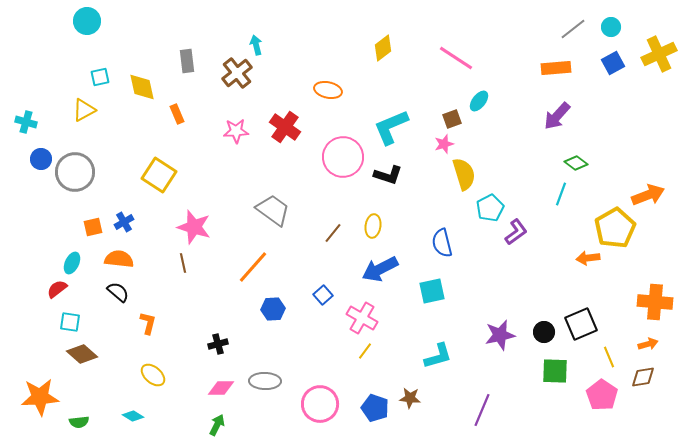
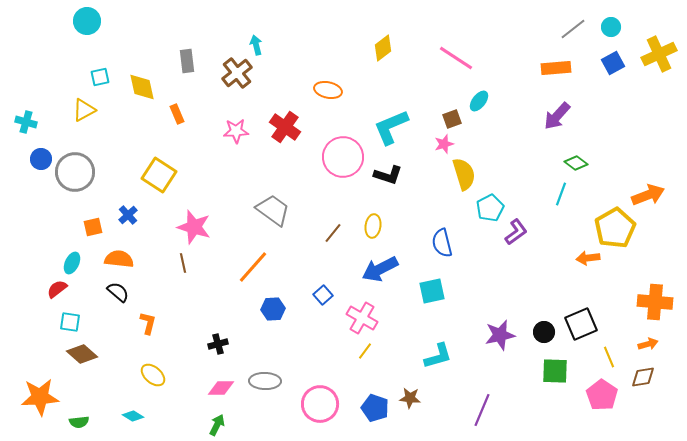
blue cross at (124, 222): moved 4 px right, 7 px up; rotated 12 degrees counterclockwise
